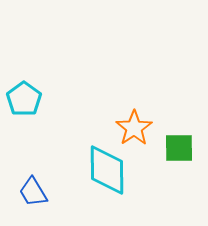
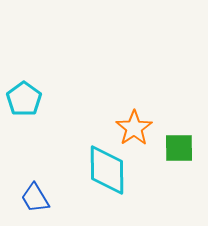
blue trapezoid: moved 2 px right, 6 px down
